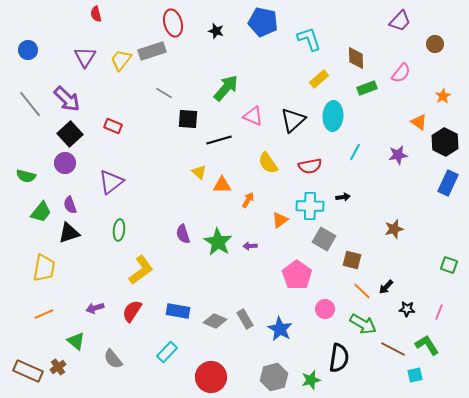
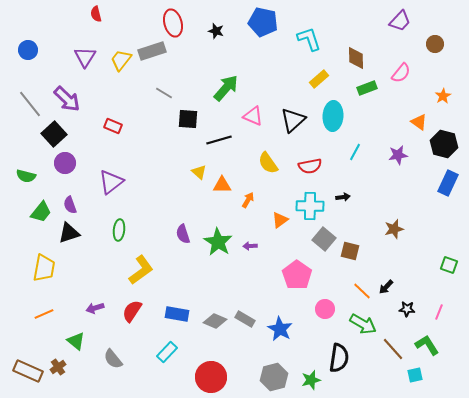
black square at (70, 134): moved 16 px left
black hexagon at (445, 142): moved 1 px left, 2 px down; rotated 12 degrees counterclockwise
gray square at (324, 239): rotated 10 degrees clockwise
brown square at (352, 260): moved 2 px left, 9 px up
blue rectangle at (178, 311): moved 1 px left, 3 px down
gray rectangle at (245, 319): rotated 30 degrees counterclockwise
brown line at (393, 349): rotated 20 degrees clockwise
